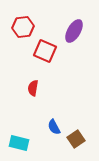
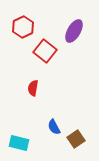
red hexagon: rotated 20 degrees counterclockwise
red square: rotated 15 degrees clockwise
